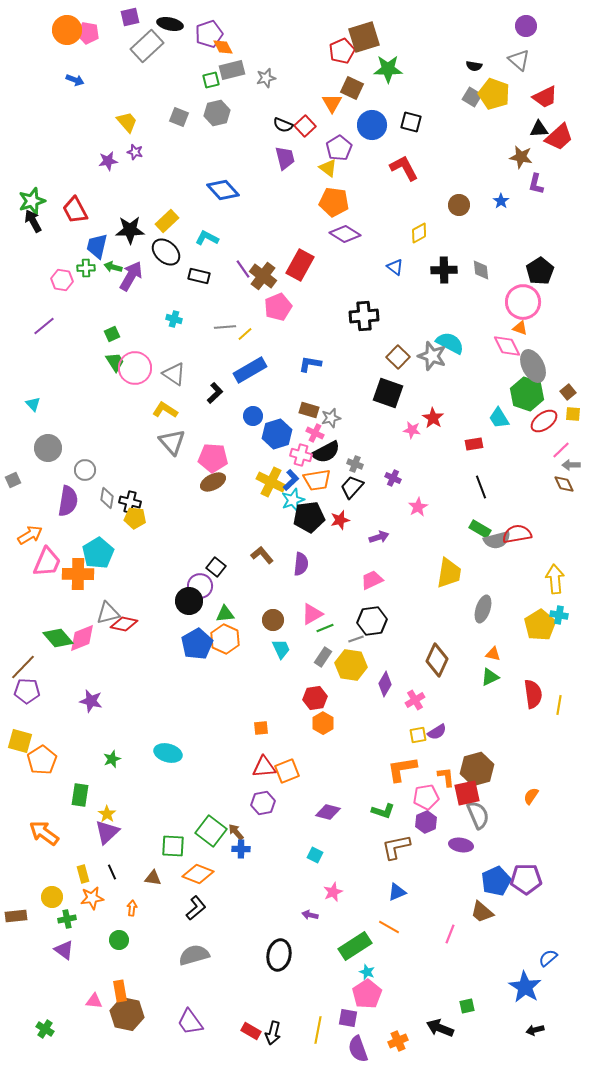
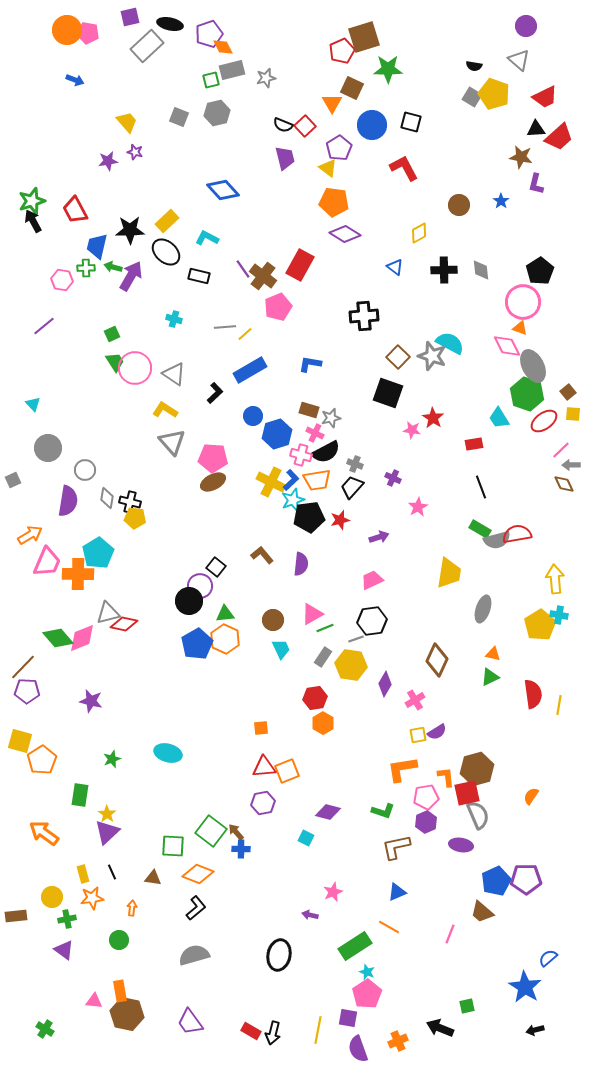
black triangle at (539, 129): moved 3 px left
cyan square at (315, 855): moved 9 px left, 17 px up
